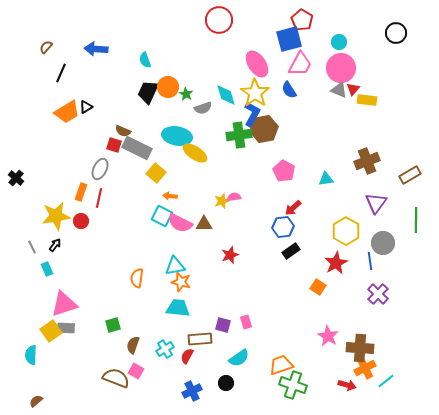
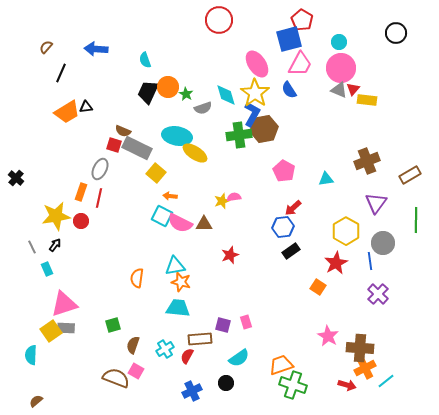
black triangle at (86, 107): rotated 24 degrees clockwise
